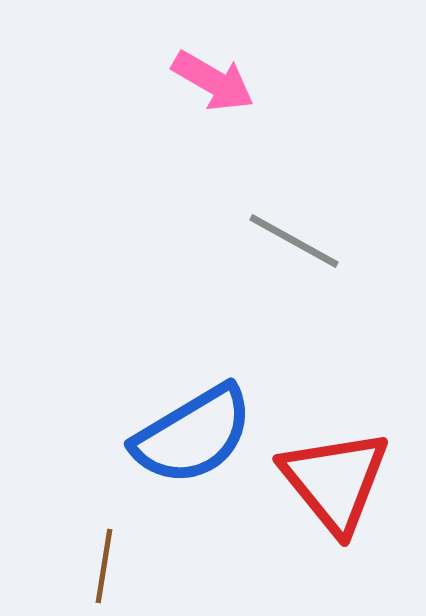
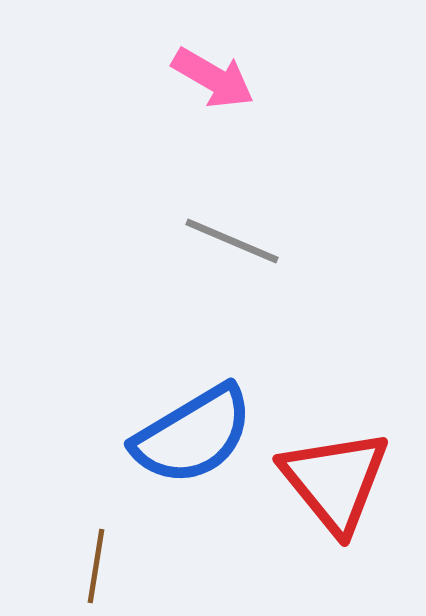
pink arrow: moved 3 px up
gray line: moved 62 px left; rotated 6 degrees counterclockwise
brown line: moved 8 px left
